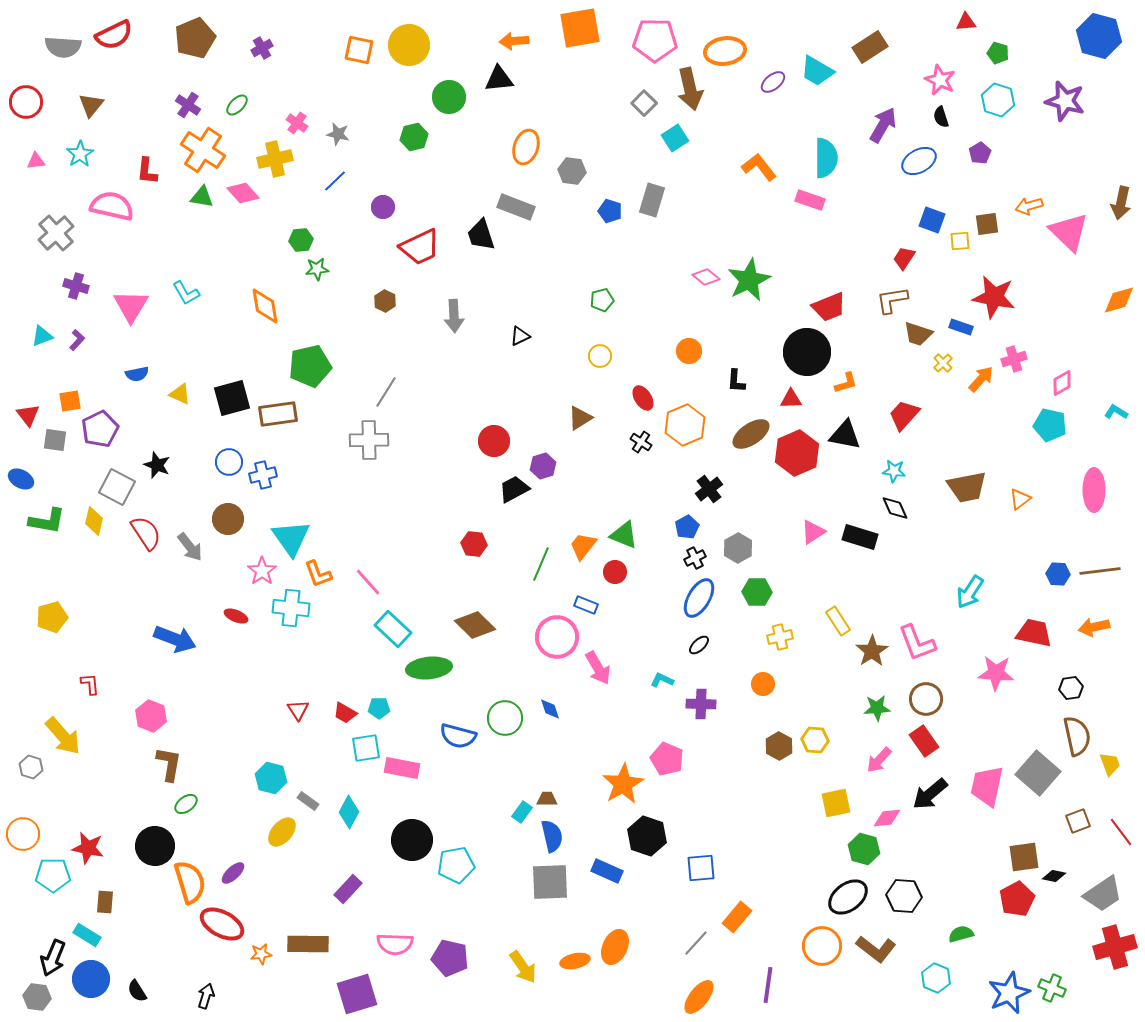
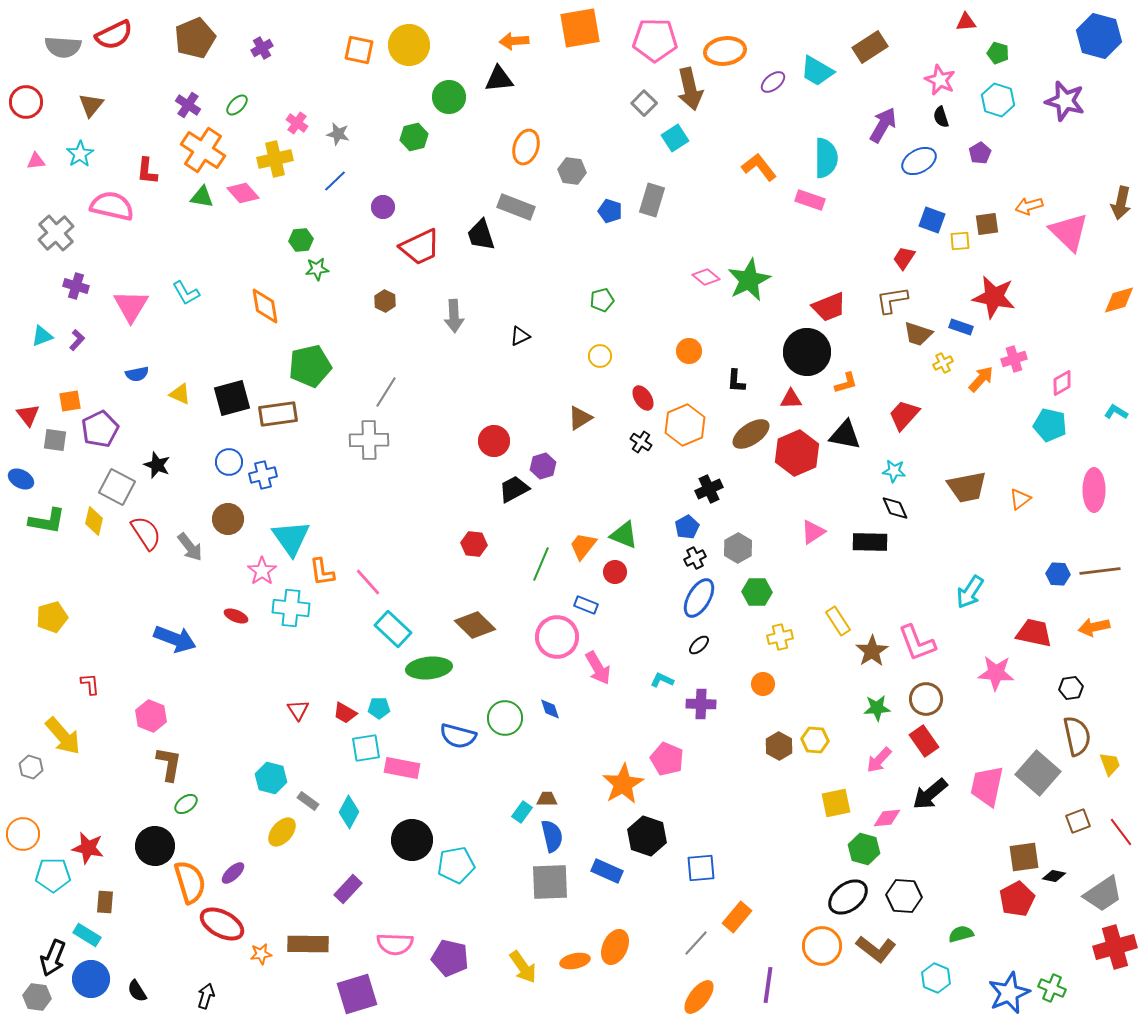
yellow cross at (943, 363): rotated 18 degrees clockwise
black cross at (709, 489): rotated 12 degrees clockwise
black rectangle at (860, 537): moved 10 px right, 5 px down; rotated 16 degrees counterclockwise
orange L-shape at (318, 574): moved 4 px right, 2 px up; rotated 12 degrees clockwise
